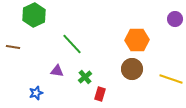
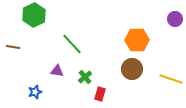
blue star: moved 1 px left, 1 px up
